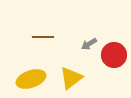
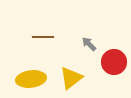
gray arrow: rotated 77 degrees clockwise
red circle: moved 7 px down
yellow ellipse: rotated 12 degrees clockwise
